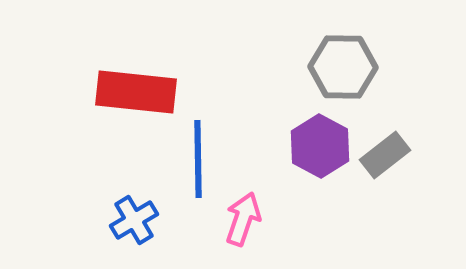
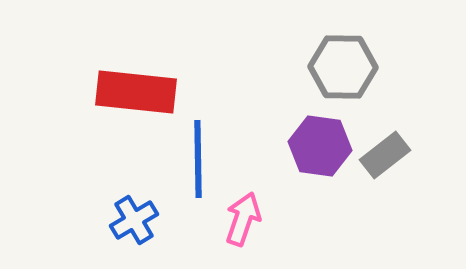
purple hexagon: rotated 20 degrees counterclockwise
